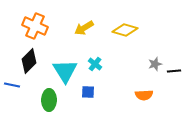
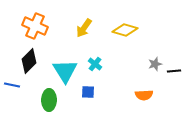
yellow arrow: rotated 24 degrees counterclockwise
